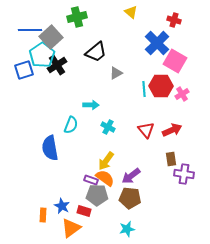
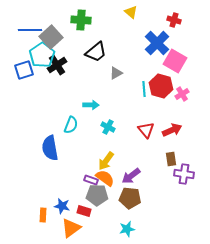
green cross: moved 4 px right, 3 px down; rotated 18 degrees clockwise
red hexagon: rotated 15 degrees clockwise
blue star: rotated 14 degrees counterclockwise
